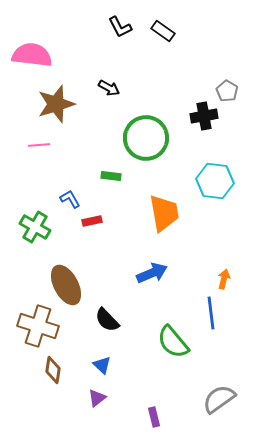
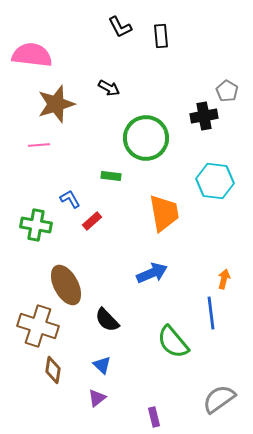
black rectangle: moved 2 px left, 5 px down; rotated 50 degrees clockwise
red rectangle: rotated 30 degrees counterclockwise
green cross: moved 1 px right, 2 px up; rotated 20 degrees counterclockwise
